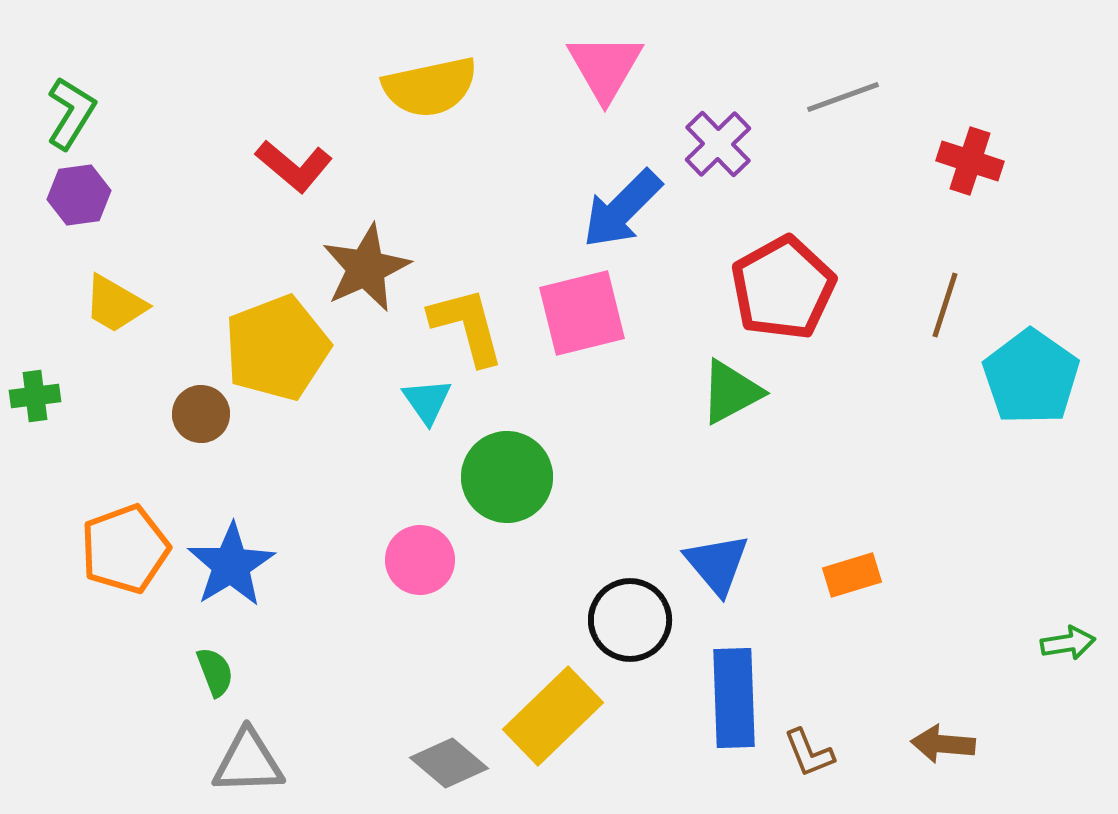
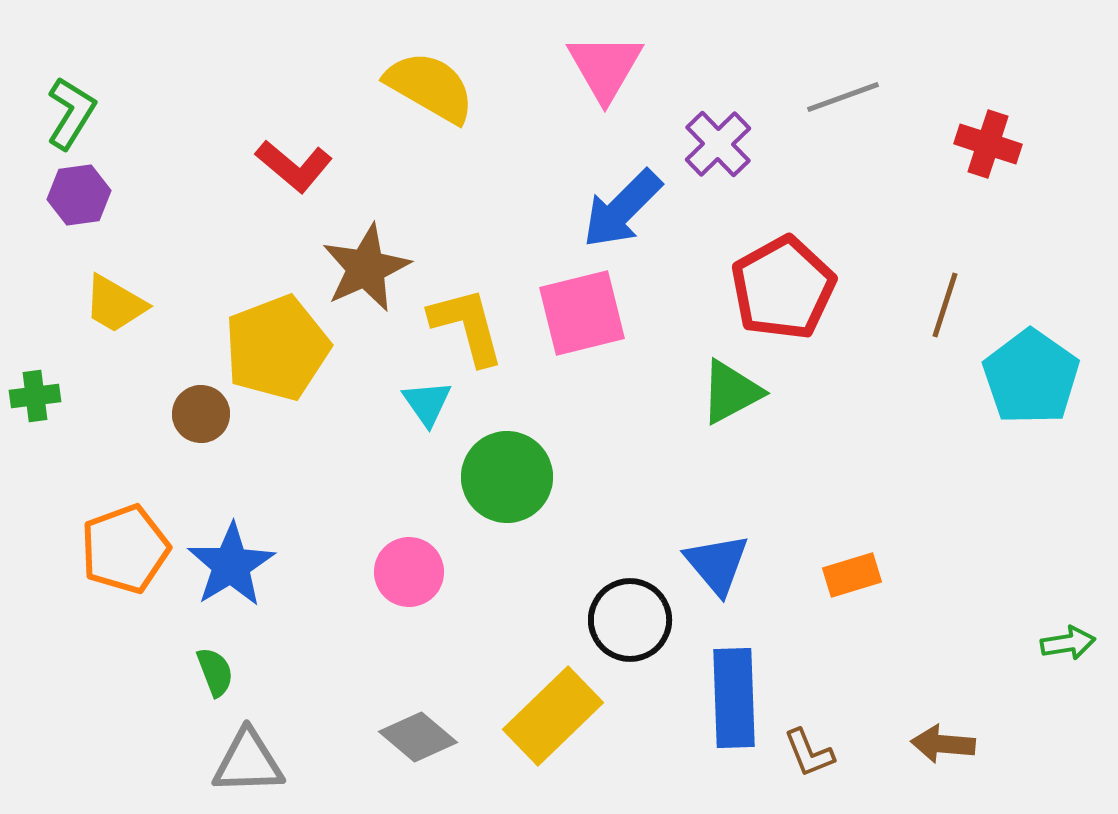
yellow semicircle: rotated 138 degrees counterclockwise
red cross: moved 18 px right, 17 px up
cyan triangle: moved 2 px down
pink circle: moved 11 px left, 12 px down
gray diamond: moved 31 px left, 26 px up
